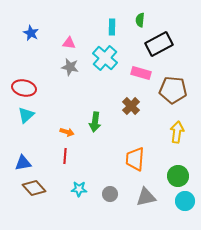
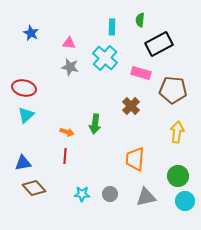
green arrow: moved 2 px down
cyan star: moved 3 px right, 5 px down
